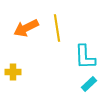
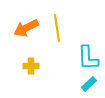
cyan L-shape: moved 3 px right, 1 px down
yellow cross: moved 18 px right, 6 px up
